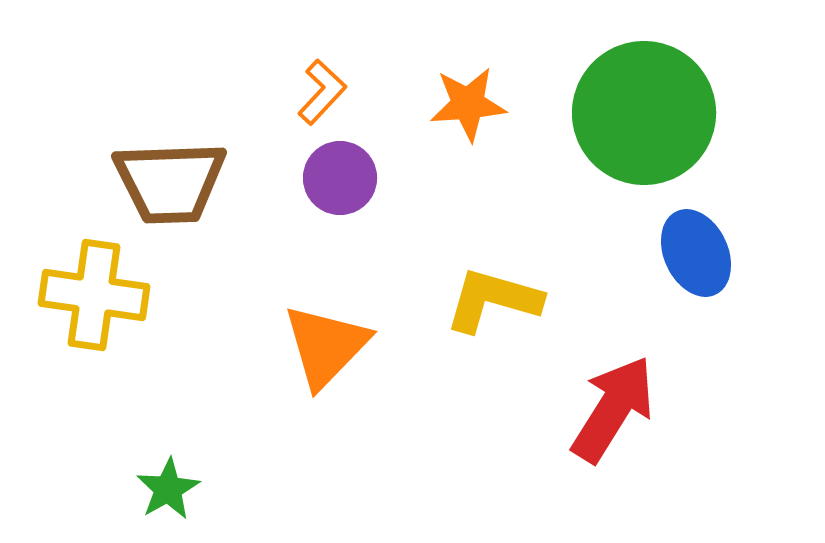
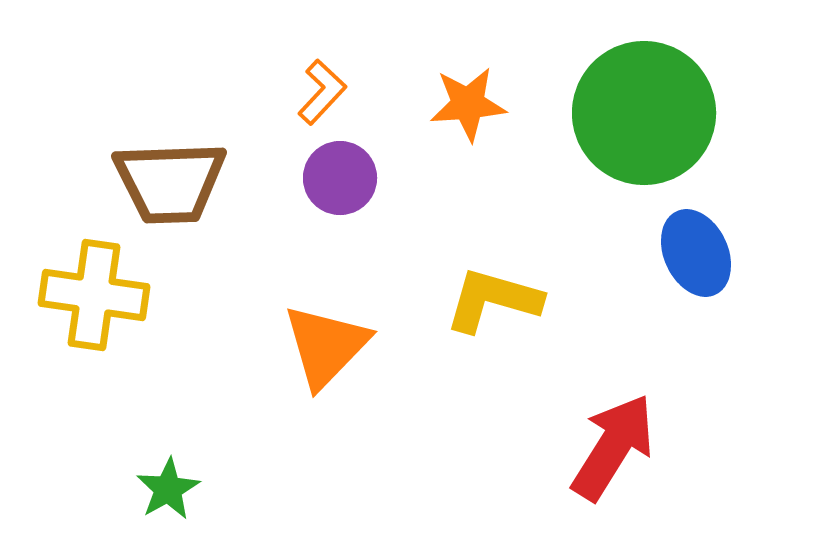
red arrow: moved 38 px down
